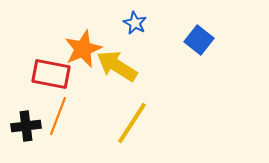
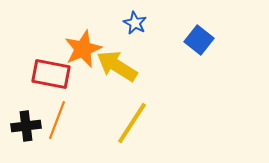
orange line: moved 1 px left, 4 px down
